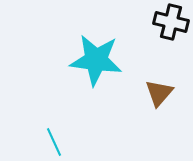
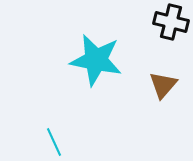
cyan star: rotated 4 degrees clockwise
brown triangle: moved 4 px right, 8 px up
